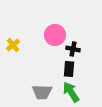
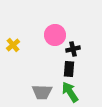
black cross: rotated 24 degrees counterclockwise
green arrow: moved 1 px left
